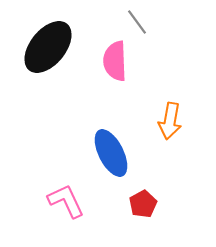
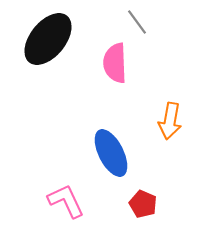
black ellipse: moved 8 px up
pink semicircle: moved 2 px down
red pentagon: rotated 20 degrees counterclockwise
